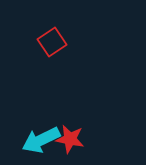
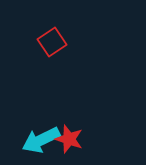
red star: moved 1 px left; rotated 8 degrees clockwise
